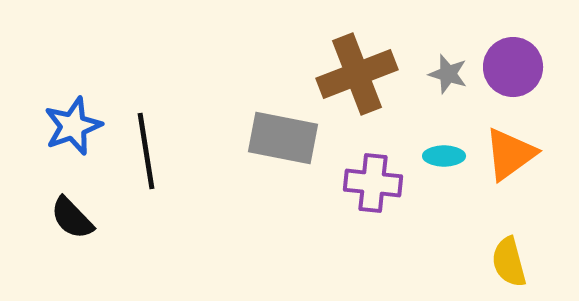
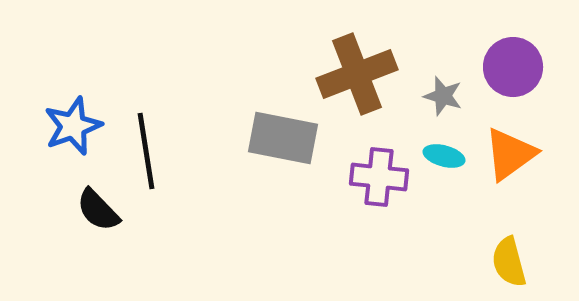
gray star: moved 5 px left, 22 px down
cyan ellipse: rotated 15 degrees clockwise
purple cross: moved 6 px right, 6 px up
black semicircle: moved 26 px right, 8 px up
